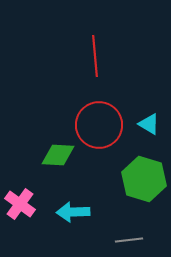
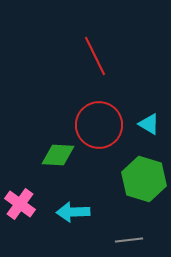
red line: rotated 21 degrees counterclockwise
